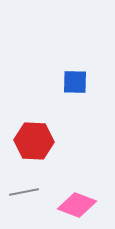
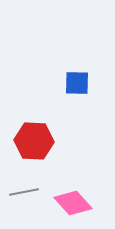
blue square: moved 2 px right, 1 px down
pink diamond: moved 4 px left, 2 px up; rotated 27 degrees clockwise
